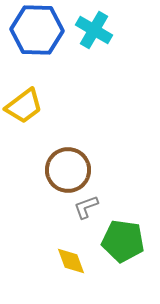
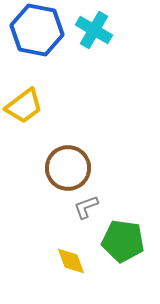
blue hexagon: rotated 9 degrees clockwise
brown circle: moved 2 px up
